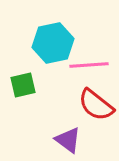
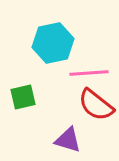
pink line: moved 8 px down
green square: moved 12 px down
purple triangle: rotated 20 degrees counterclockwise
